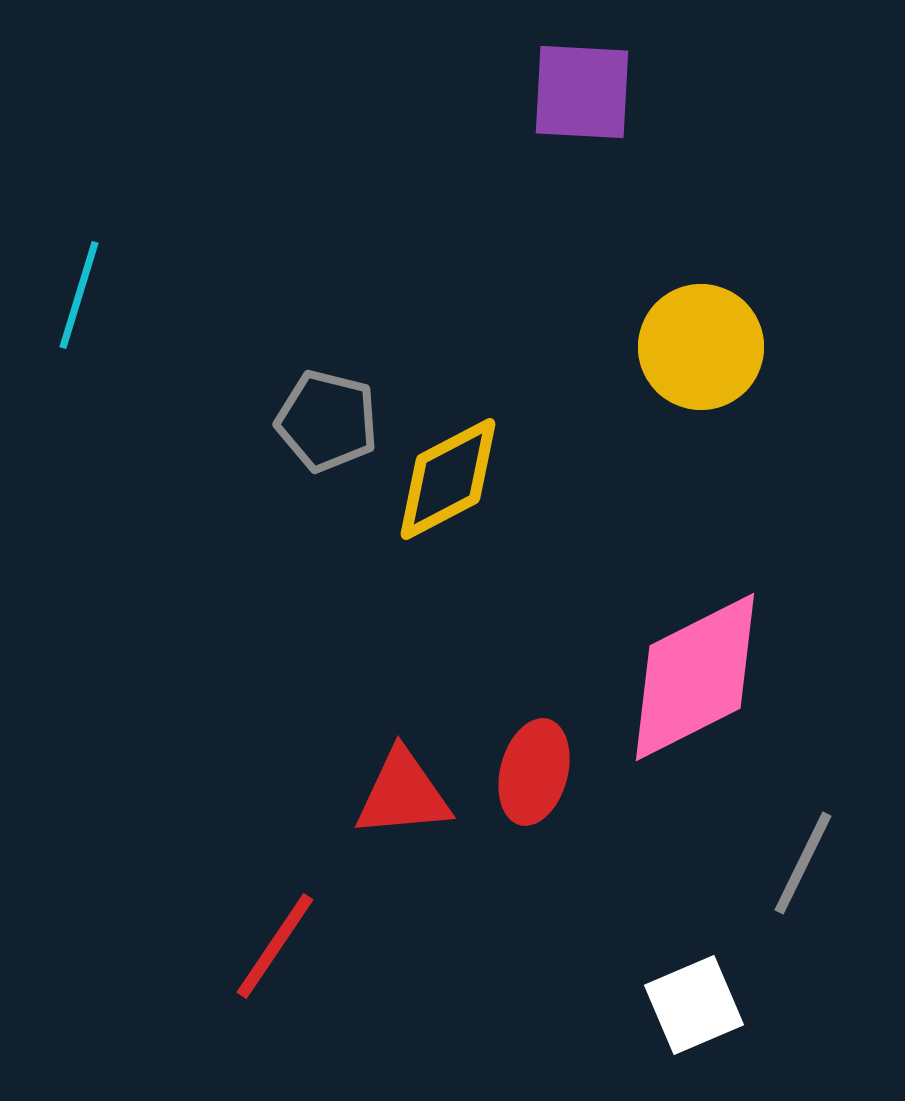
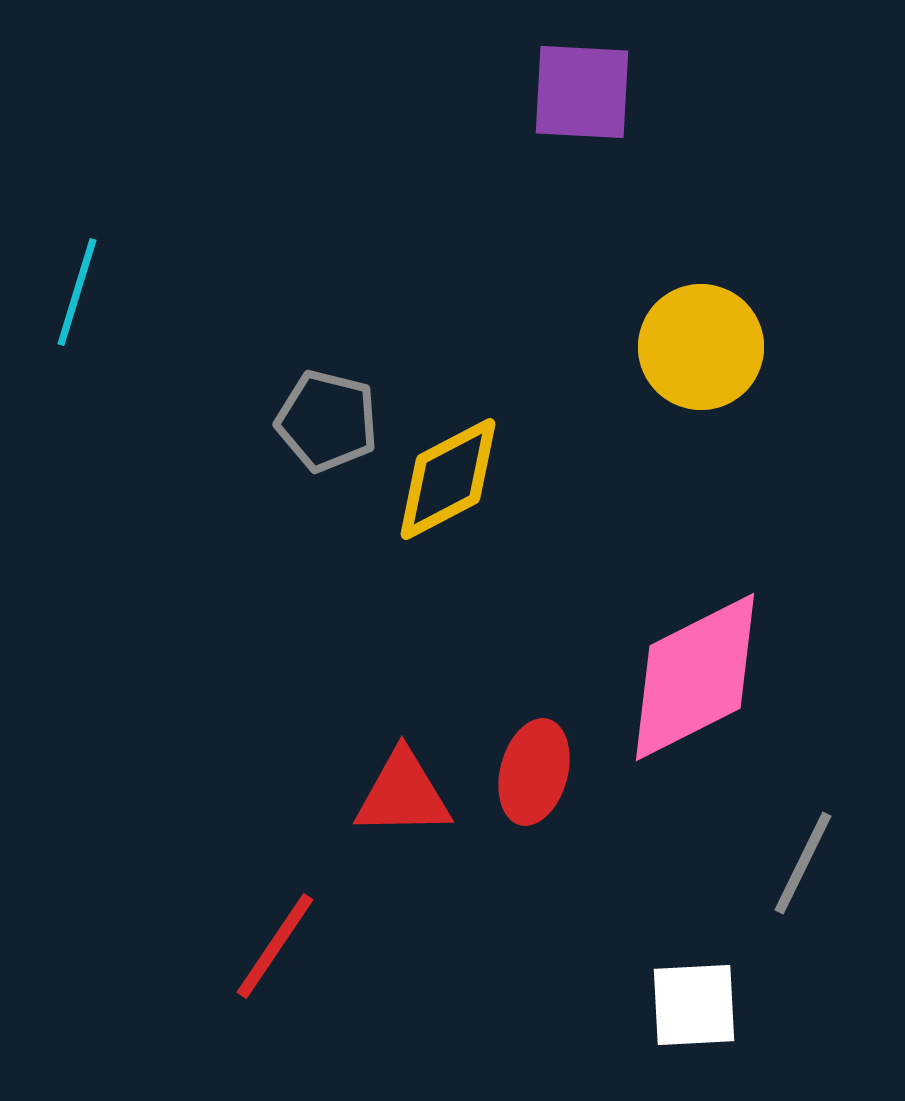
cyan line: moved 2 px left, 3 px up
red triangle: rotated 4 degrees clockwise
white square: rotated 20 degrees clockwise
